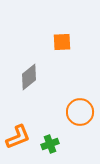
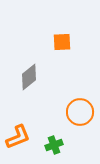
green cross: moved 4 px right, 1 px down
